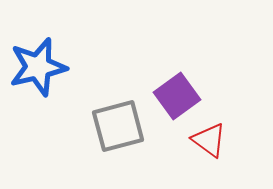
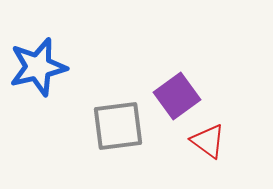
gray square: rotated 8 degrees clockwise
red triangle: moved 1 px left, 1 px down
